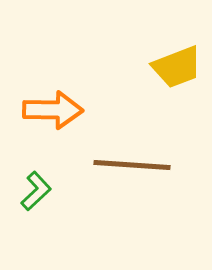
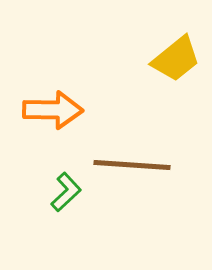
yellow trapezoid: moved 1 px left, 8 px up; rotated 18 degrees counterclockwise
green L-shape: moved 30 px right, 1 px down
